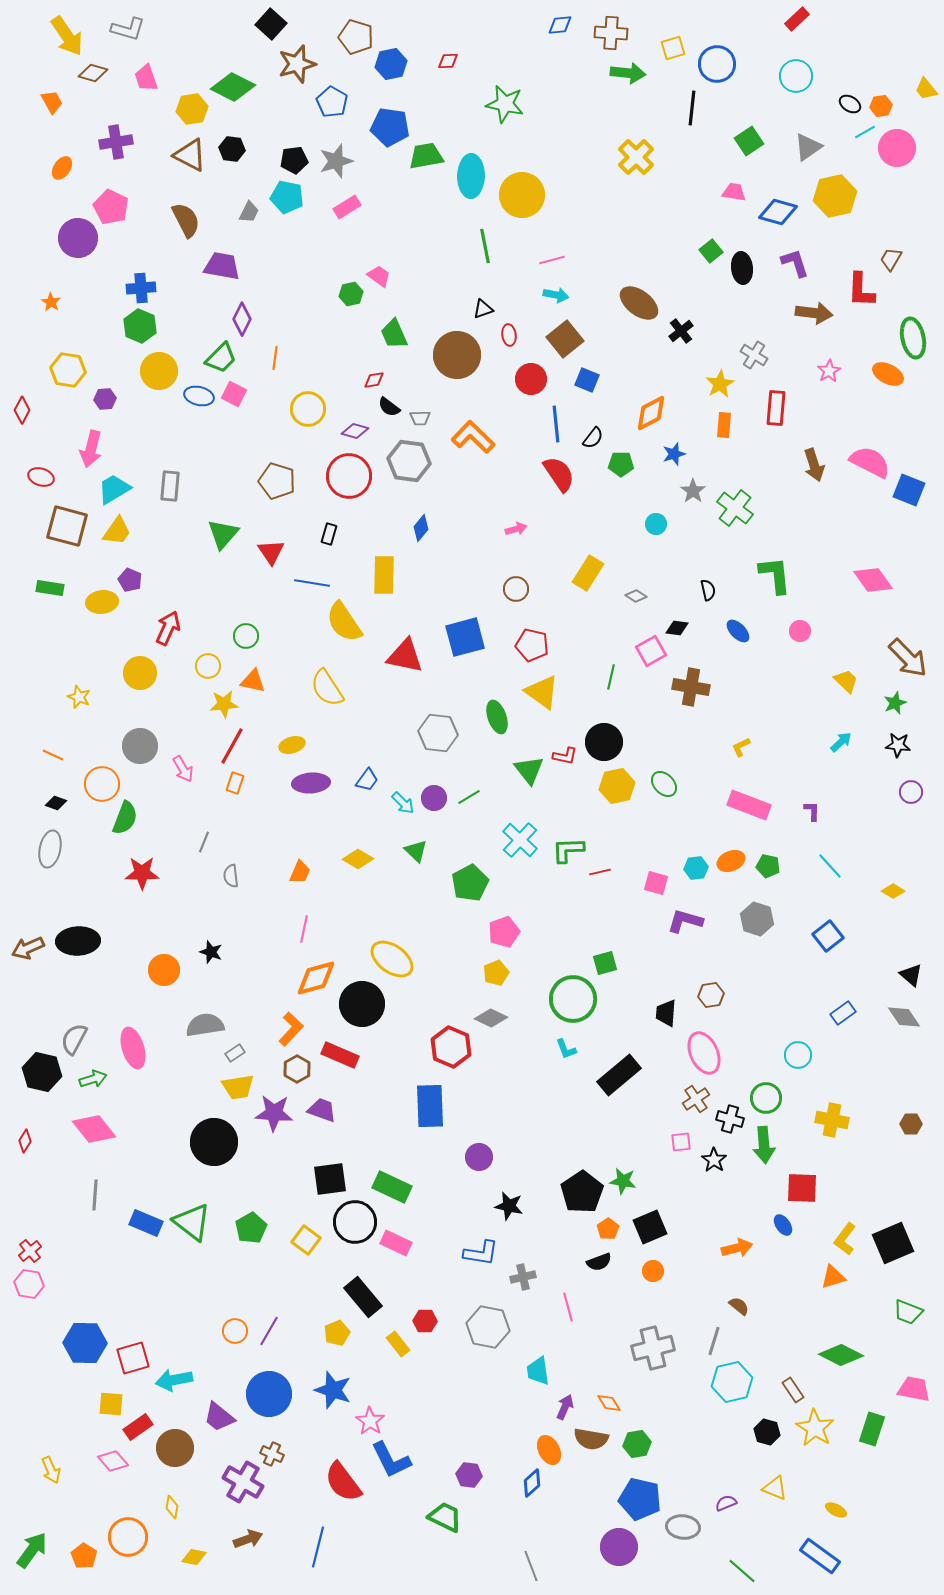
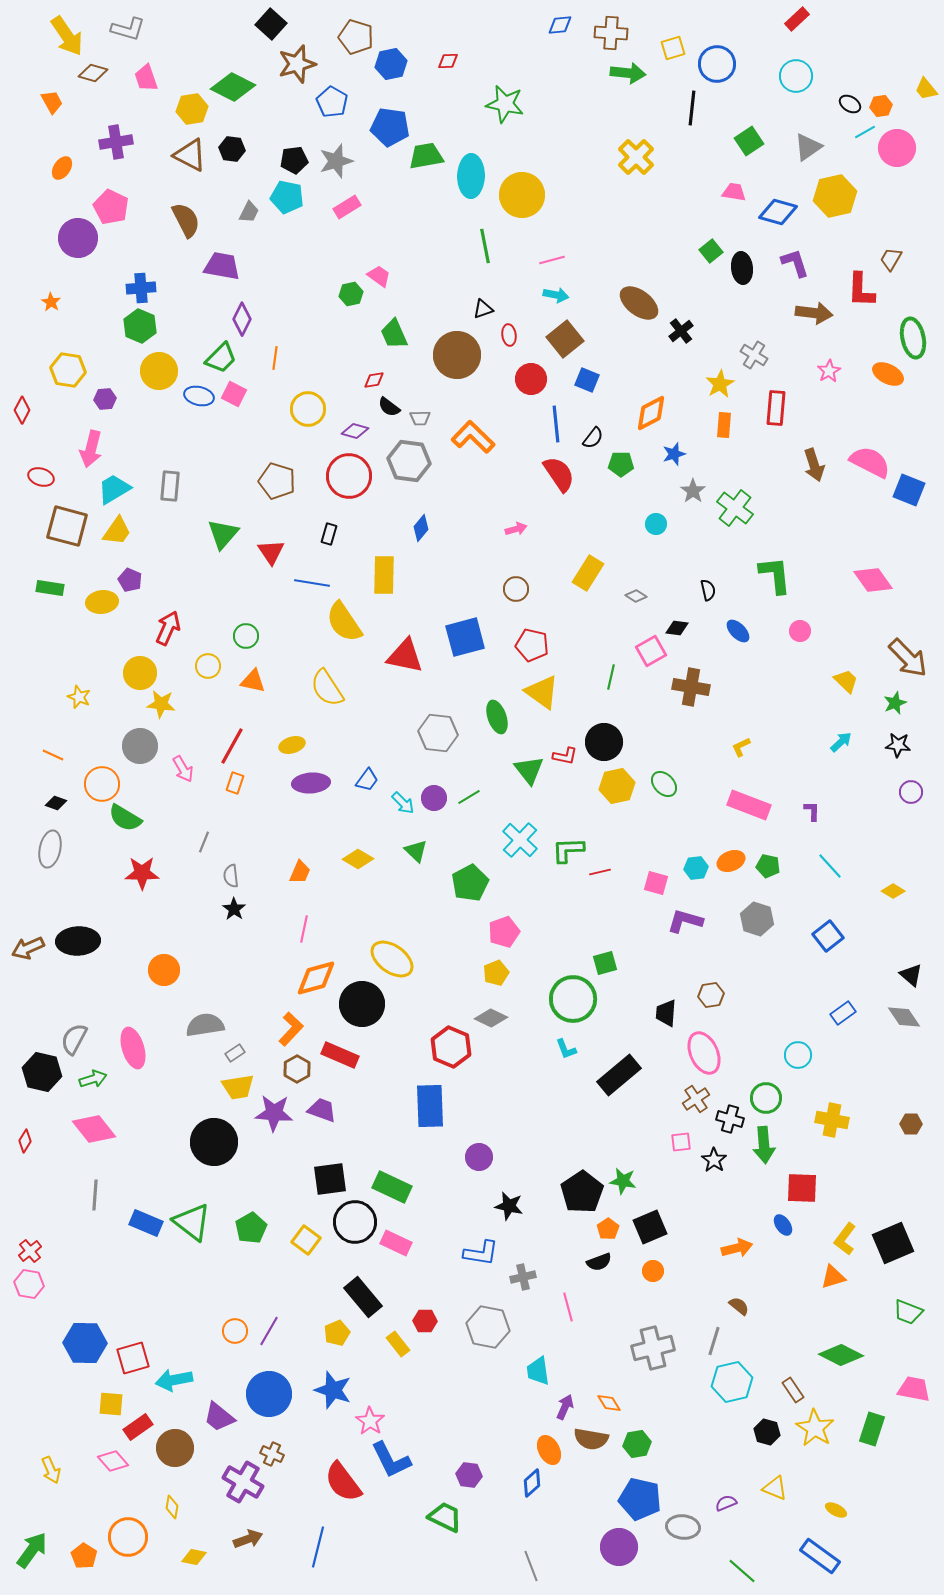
yellow star at (224, 704): moved 63 px left; rotated 12 degrees clockwise
green semicircle at (125, 818): rotated 100 degrees clockwise
black star at (211, 952): moved 23 px right, 43 px up; rotated 15 degrees clockwise
